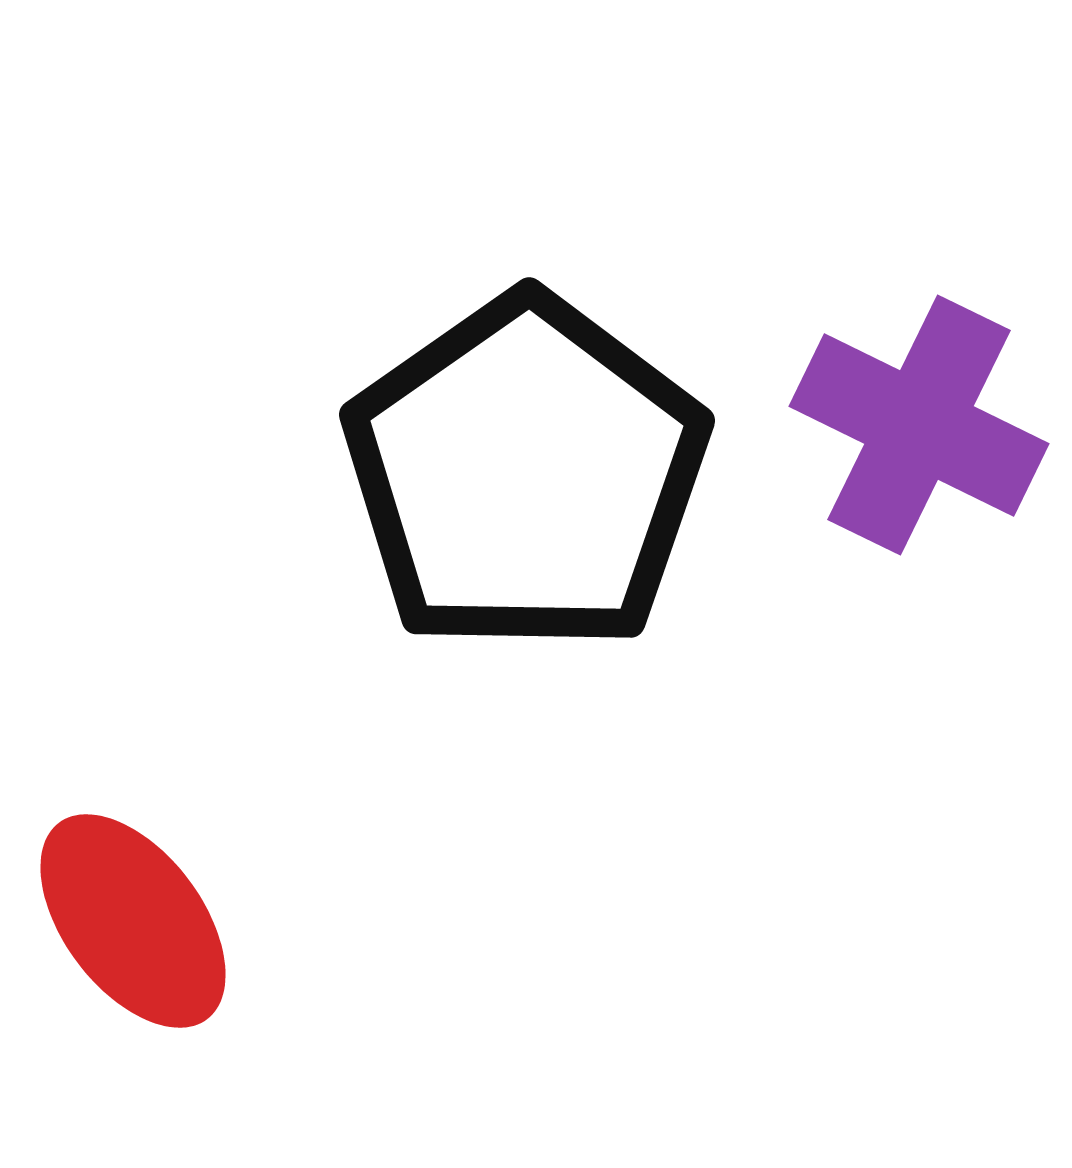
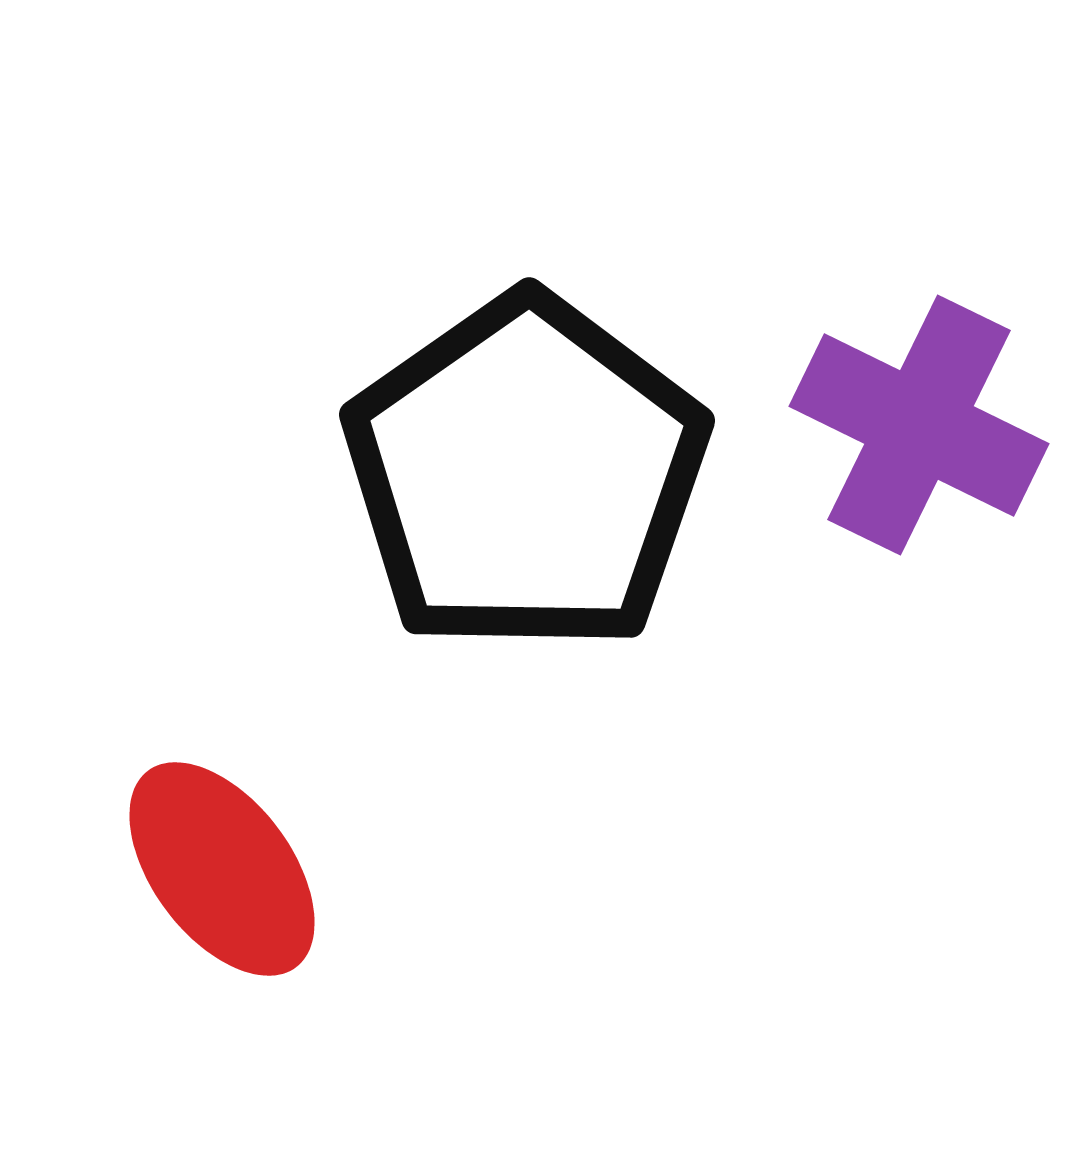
red ellipse: moved 89 px right, 52 px up
